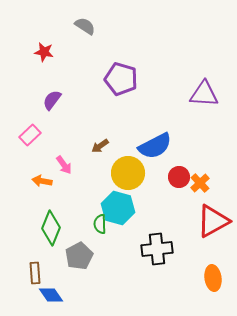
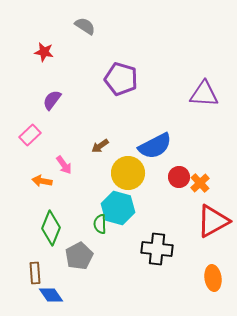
black cross: rotated 12 degrees clockwise
